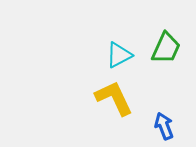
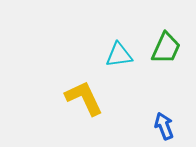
cyan triangle: rotated 20 degrees clockwise
yellow L-shape: moved 30 px left
